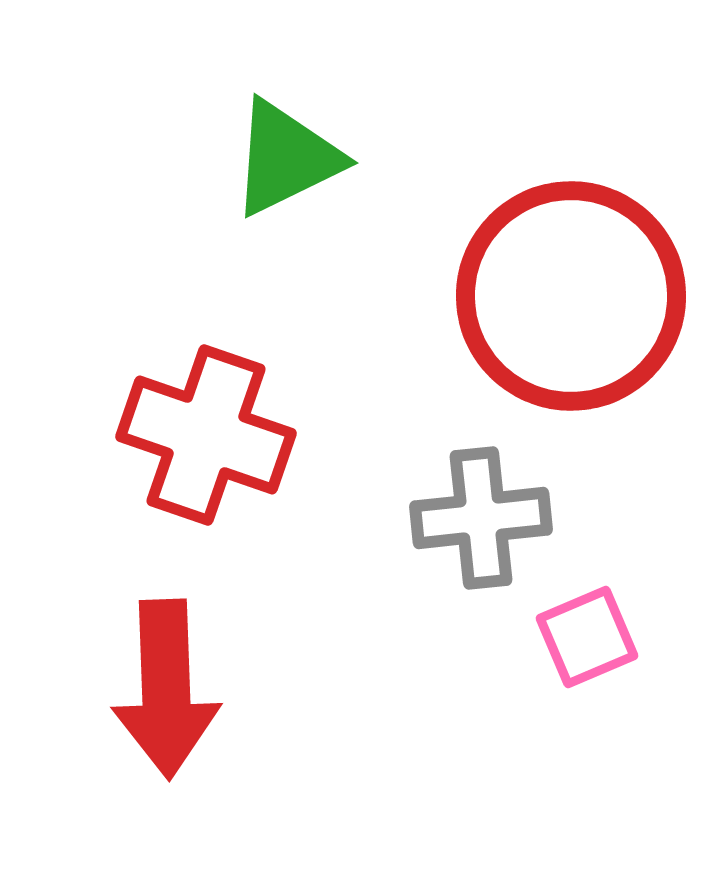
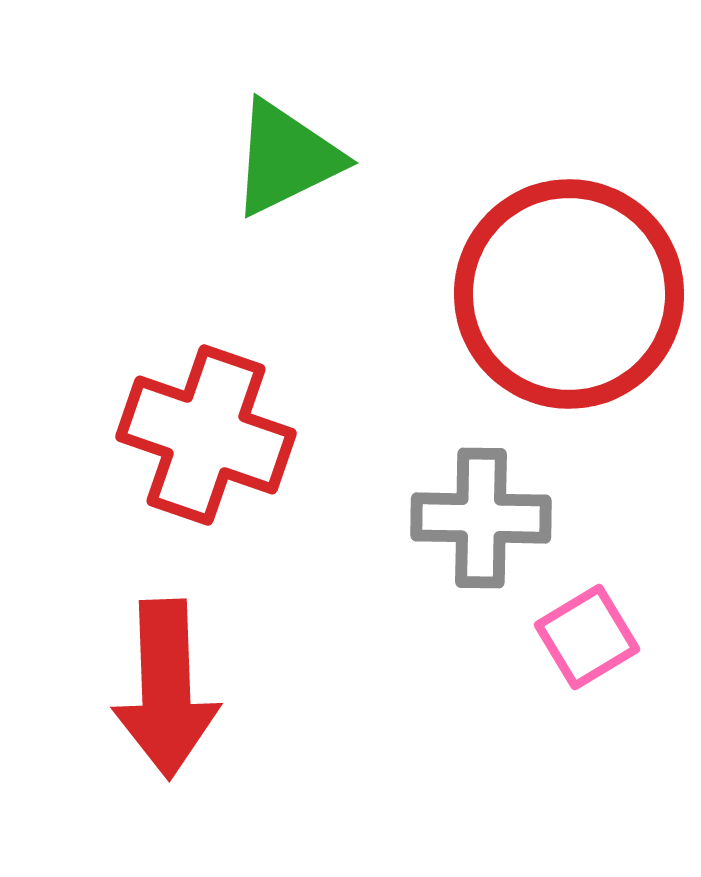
red circle: moved 2 px left, 2 px up
gray cross: rotated 7 degrees clockwise
pink square: rotated 8 degrees counterclockwise
